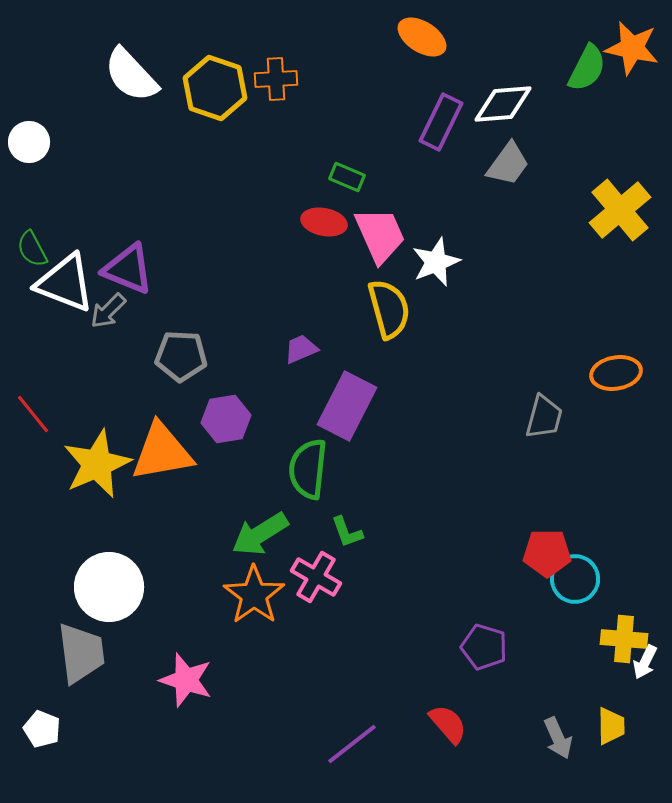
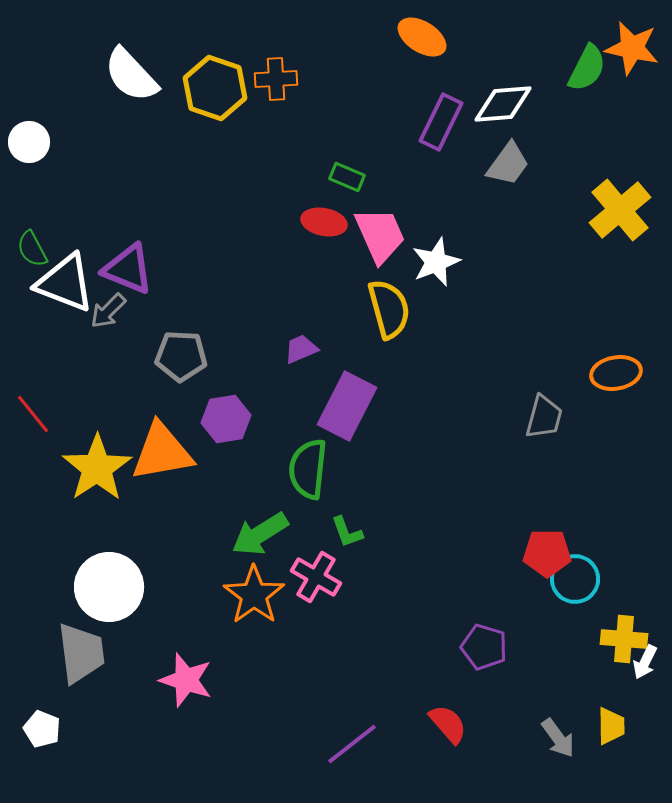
yellow star at (97, 464): moved 4 px down; rotated 10 degrees counterclockwise
gray arrow at (558, 738): rotated 12 degrees counterclockwise
